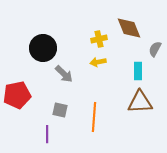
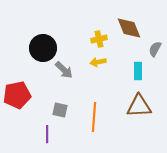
gray arrow: moved 4 px up
brown triangle: moved 1 px left, 4 px down
